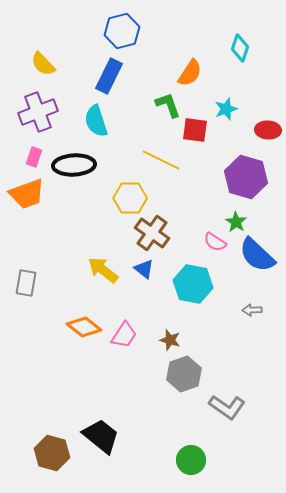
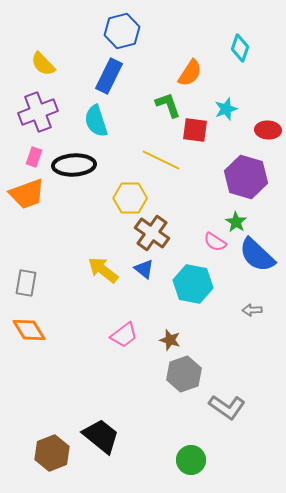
orange diamond: moved 55 px left, 3 px down; rotated 20 degrees clockwise
pink trapezoid: rotated 20 degrees clockwise
brown hexagon: rotated 24 degrees clockwise
